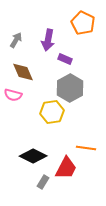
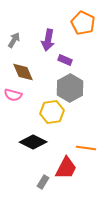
gray arrow: moved 2 px left
purple rectangle: moved 1 px down
black diamond: moved 14 px up
